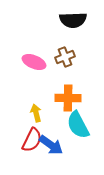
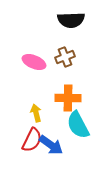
black semicircle: moved 2 px left
